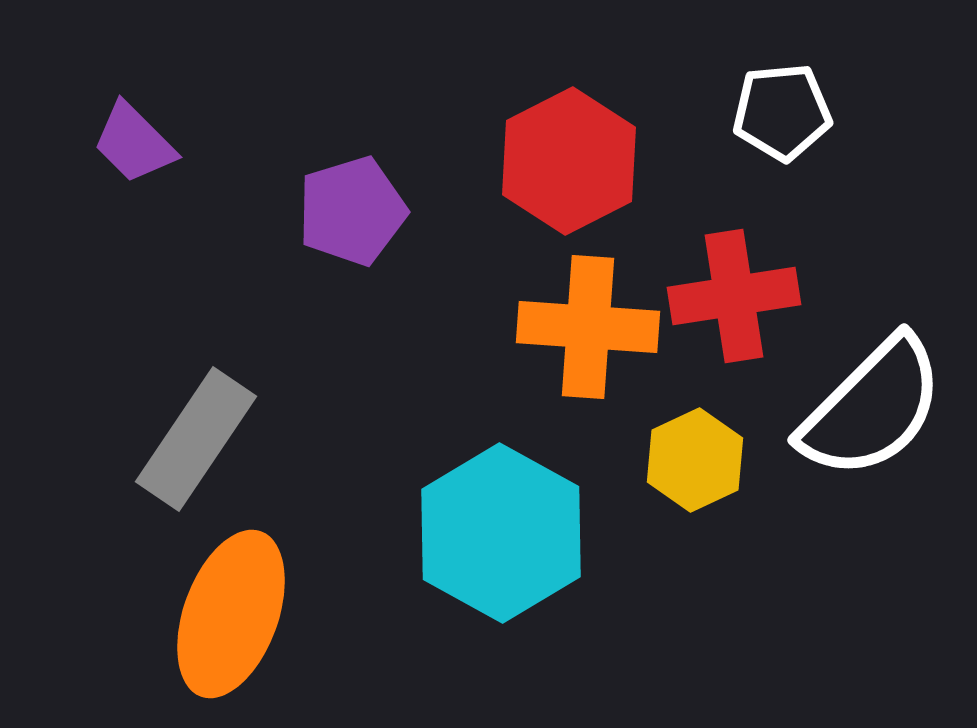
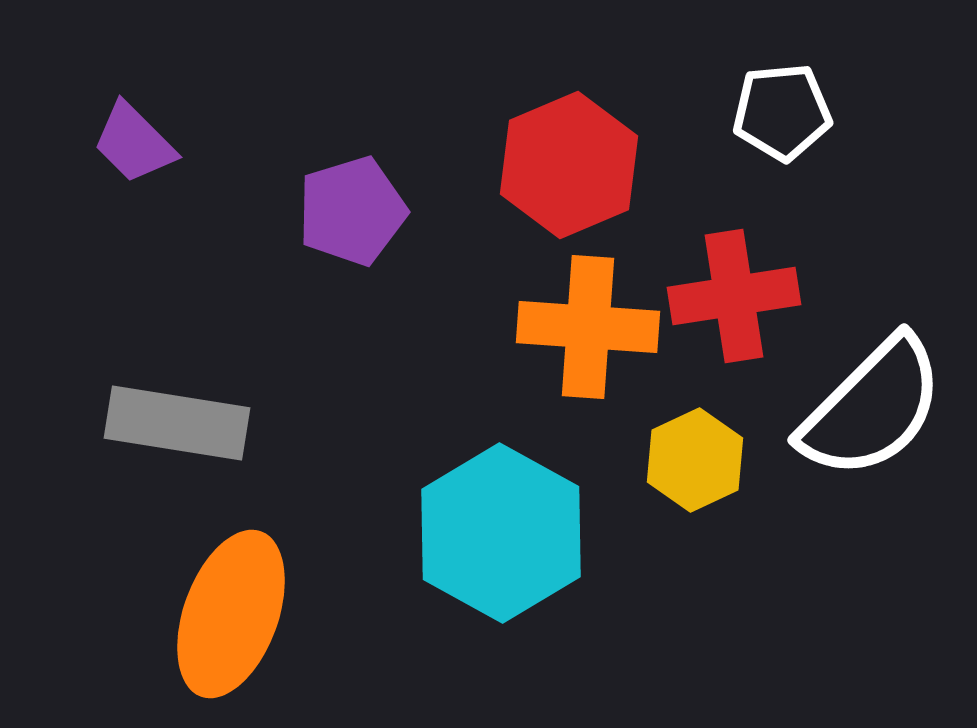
red hexagon: moved 4 px down; rotated 4 degrees clockwise
gray rectangle: moved 19 px left, 16 px up; rotated 65 degrees clockwise
